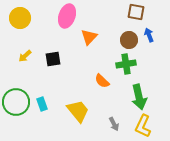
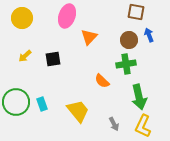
yellow circle: moved 2 px right
